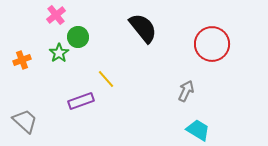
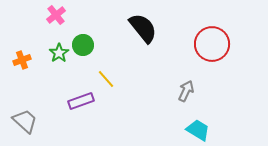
green circle: moved 5 px right, 8 px down
